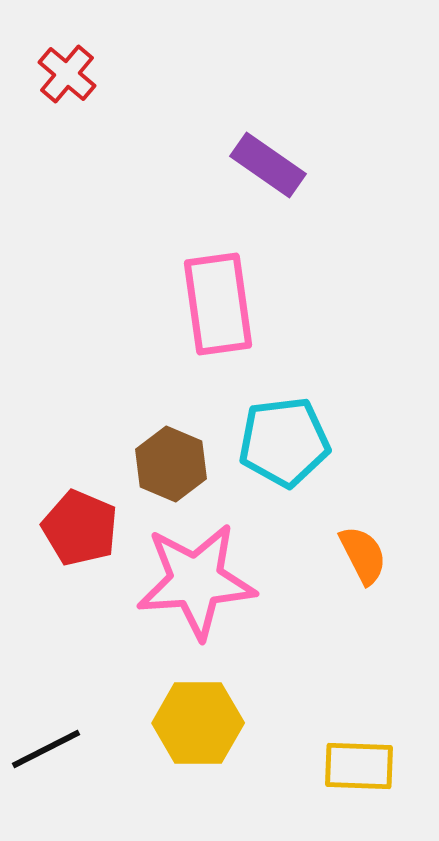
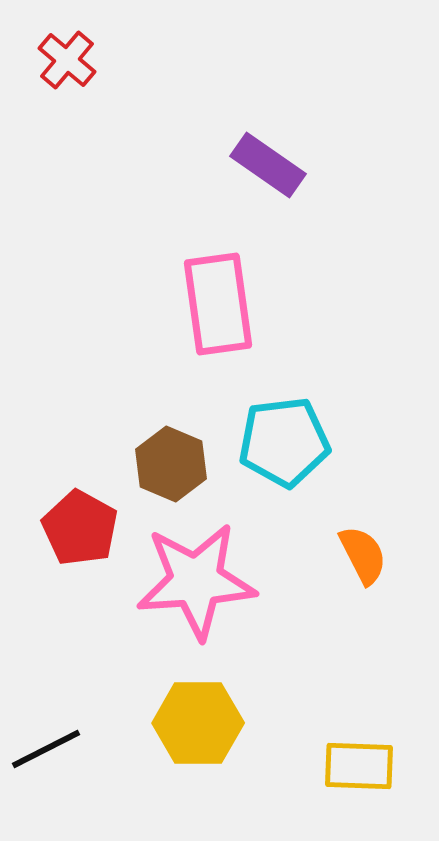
red cross: moved 14 px up
red pentagon: rotated 6 degrees clockwise
